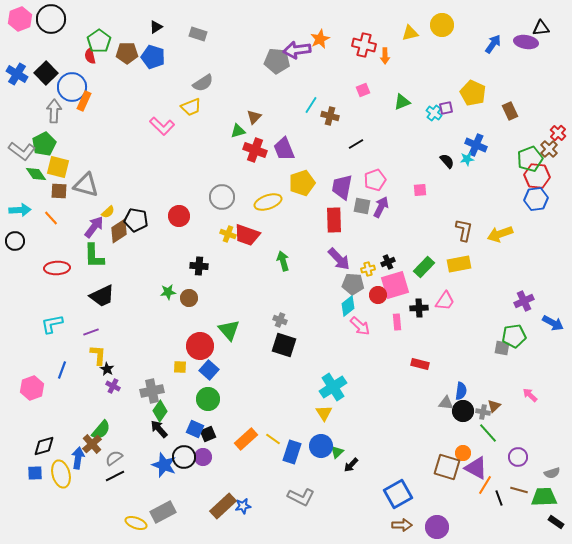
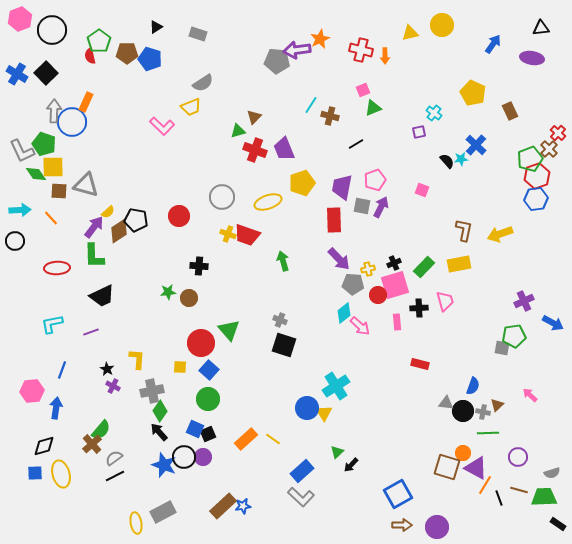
black circle at (51, 19): moved 1 px right, 11 px down
purple ellipse at (526, 42): moved 6 px right, 16 px down
red cross at (364, 45): moved 3 px left, 5 px down
blue pentagon at (153, 57): moved 3 px left, 2 px down
blue circle at (72, 87): moved 35 px down
orange rectangle at (84, 101): moved 2 px right, 1 px down
green triangle at (402, 102): moved 29 px left, 6 px down
purple square at (446, 108): moved 27 px left, 24 px down
green pentagon at (44, 144): rotated 25 degrees counterclockwise
blue cross at (476, 145): rotated 20 degrees clockwise
gray L-shape at (22, 151): rotated 28 degrees clockwise
cyan star at (467, 159): moved 6 px left
yellow square at (58, 167): moved 5 px left; rotated 15 degrees counterclockwise
red hexagon at (537, 176): rotated 25 degrees counterclockwise
pink square at (420, 190): moved 2 px right; rotated 24 degrees clockwise
black cross at (388, 262): moved 6 px right, 1 px down
pink trapezoid at (445, 301): rotated 50 degrees counterclockwise
cyan diamond at (348, 306): moved 4 px left, 7 px down
red circle at (200, 346): moved 1 px right, 3 px up
yellow L-shape at (98, 355): moved 39 px right, 4 px down
cyan cross at (333, 387): moved 3 px right, 1 px up
pink hexagon at (32, 388): moved 3 px down; rotated 15 degrees clockwise
blue semicircle at (461, 391): moved 12 px right, 5 px up; rotated 12 degrees clockwise
brown triangle at (494, 406): moved 3 px right, 1 px up
black arrow at (159, 429): moved 3 px down
green line at (488, 433): rotated 50 degrees counterclockwise
blue circle at (321, 446): moved 14 px left, 38 px up
blue rectangle at (292, 452): moved 10 px right, 19 px down; rotated 30 degrees clockwise
blue arrow at (78, 458): moved 22 px left, 50 px up
gray L-shape at (301, 497): rotated 16 degrees clockwise
black rectangle at (556, 522): moved 2 px right, 2 px down
yellow ellipse at (136, 523): rotated 60 degrees clockwise
